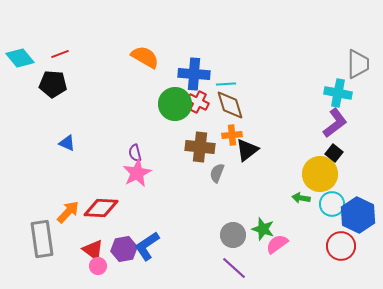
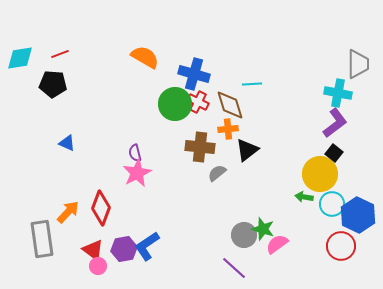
cyan diamond: rotated 60 degrees counterclockwise
blue cross: rotated 12 degrees clockwise
cyan line: moved 26 px right
orange cross: moved 4 px left, 6 px up
gray semicircle: rotated 30 degrees clockwise
green arrow: moved 3 px right, 1 px up
red diamond: rotated 72 degrees counterclockwise
gray circle: moved 11 px right
